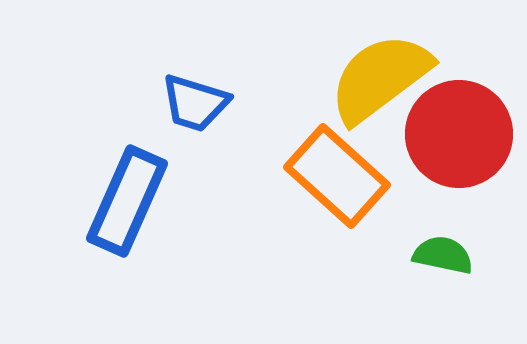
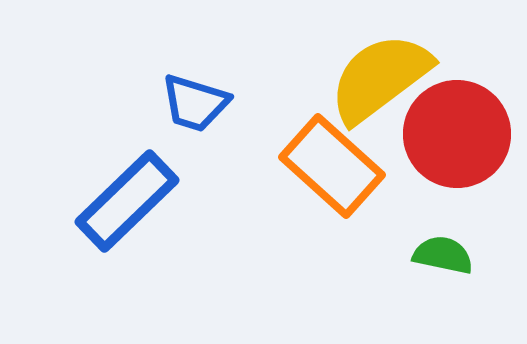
red circle: moved 2 px left
orange rectangle: moved 5 px left, 10 px up
blue rectangle: rotated 22 degrees clockwise
